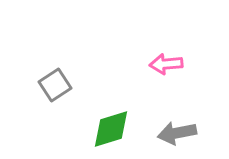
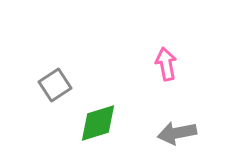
pink arrow: rotated 84 degrees clockwise
green diamond: moved 13 px left, 6 px up
